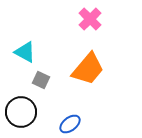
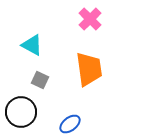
cyan triangle: moved 7 px right, 7 px up
orange trapezoid: moved 1 px right; rotated 48 degrees counterclockwise
gray square: moved 1 px left
